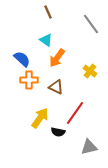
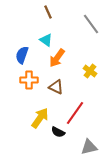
blue semicircle: moved 4 px up; rotated 114 degrees counterclockwise
black semicircle: rotated 16 degrees clockwise
